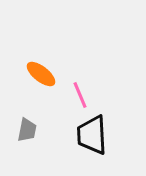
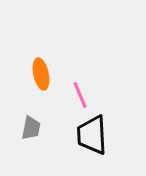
orange ellipse: rotated 40 degrees clockwise
gray trapezoid: moved 4 px right, 2 px up
